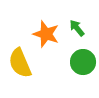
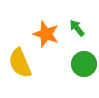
green circle: moved 1 px right, 2 px down
